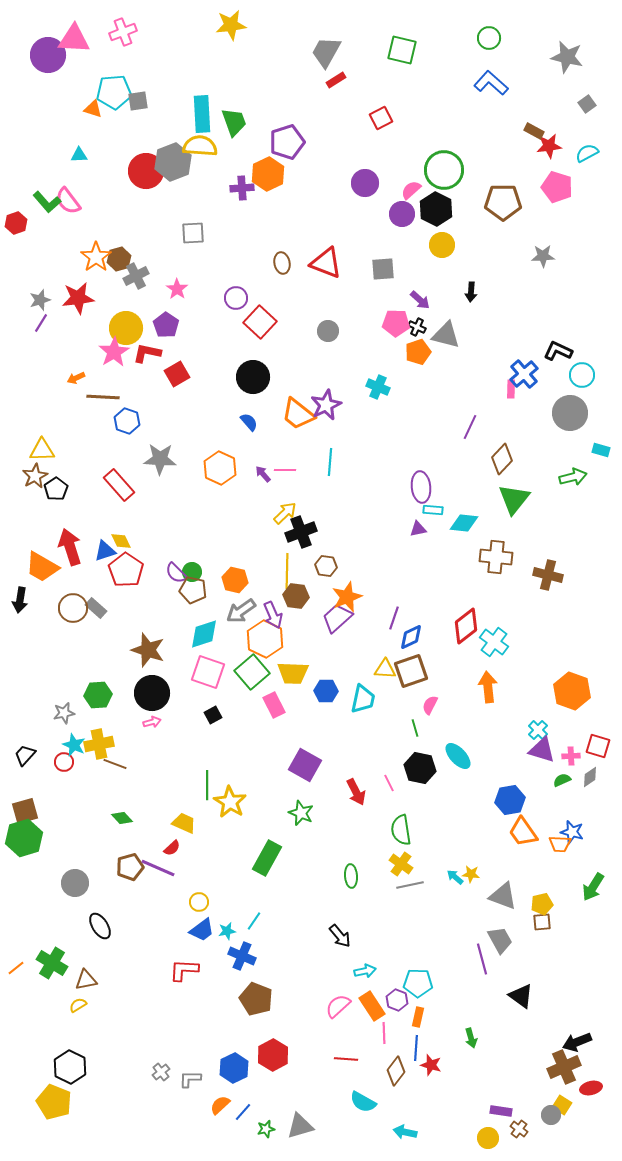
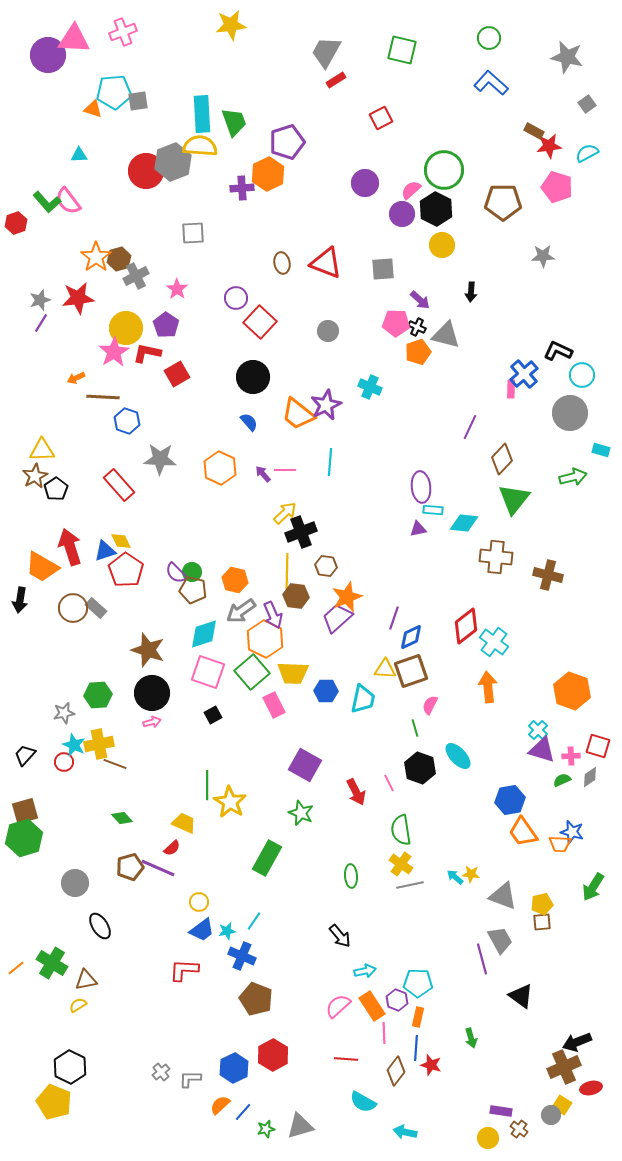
cyan cross at (378, 387): moved 8 px left
black hexagon at (420, 768): rotated 8 degrees clockwise
